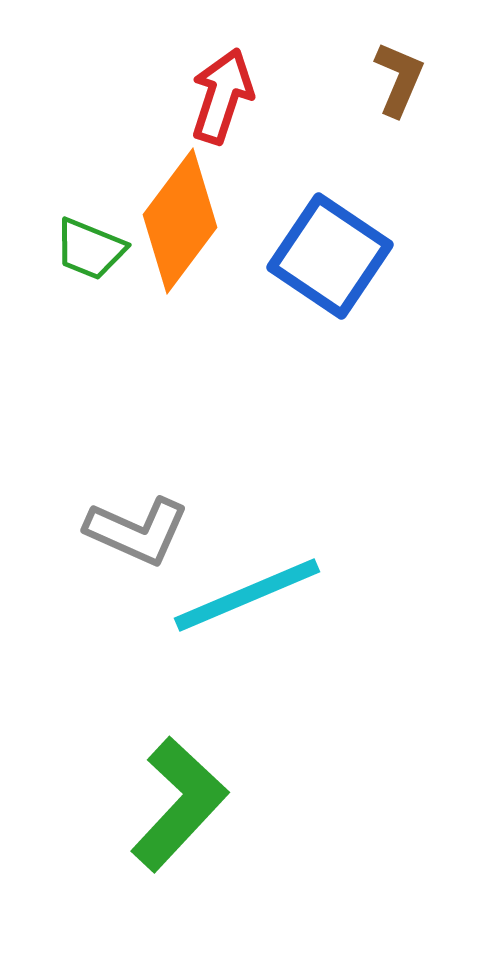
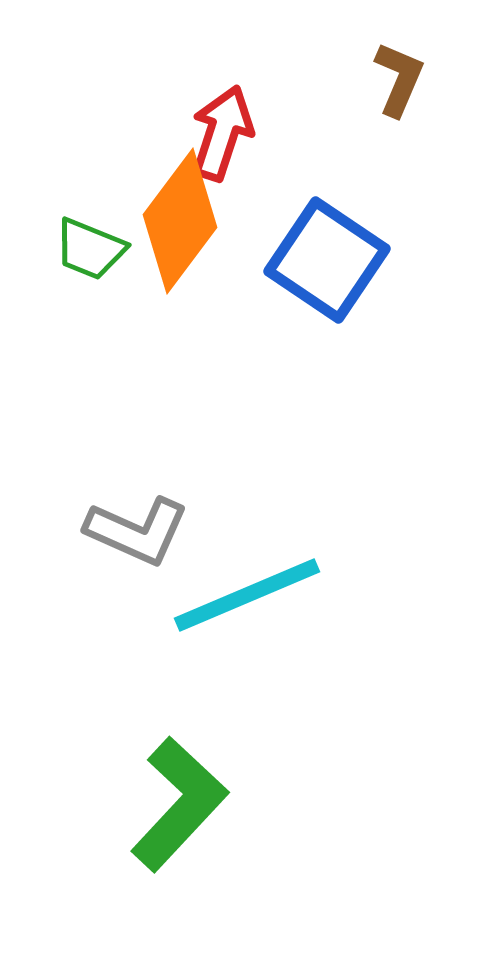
red arrow: moved 37 px down
blue square: moved 3 px left, 4 px down
